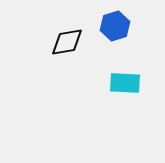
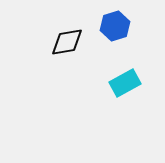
cyan rectangle: rotated 32 degrees counterclockwise
